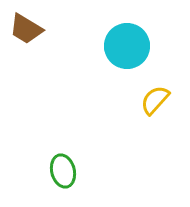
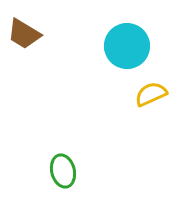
brown trapezoid: moved 2 px left, 5 px down
yellow semicircle: moved 4 px left, 6 px up; rotated 24 degrees clockwise
